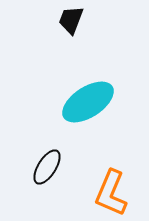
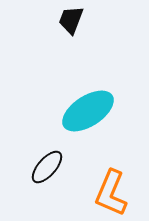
cyan ellipse: moved 9 px down
black ellipse: rotated 9 degrees clockwise
